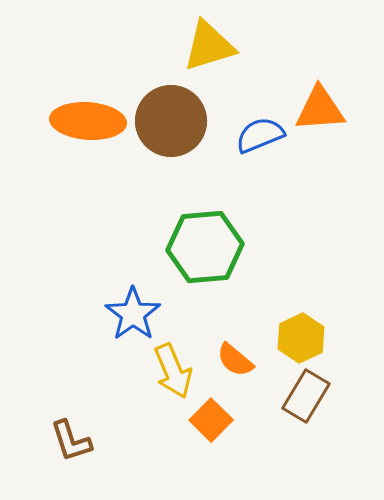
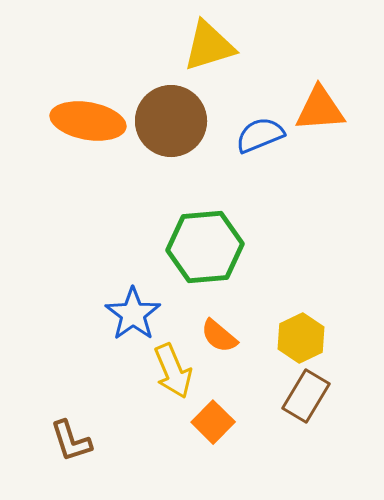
orange ellipse: rotated 6 degrees clockwise
orange semicircle: moved 16 px left, 24 px up
orange square: moved 2 px right, 2 px down
